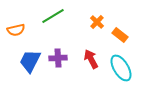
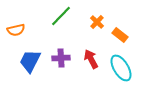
green line: moved 8 px right; rotated 15 degrees counterclockwise
purple cross: moved 3 px right
